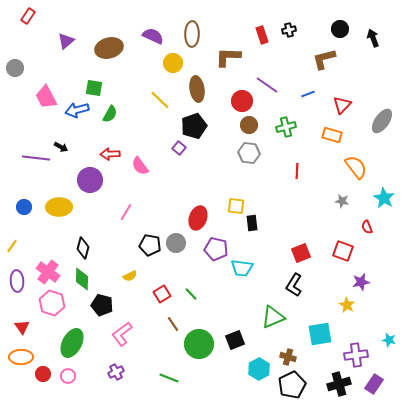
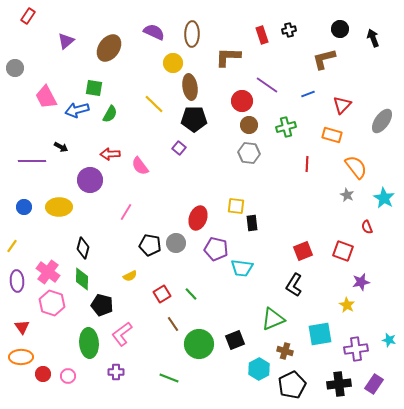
purple semicircle at (153, 36): moved 1 px right, 4 px up
brown ellipse at (109, 48): rotated 40 degrees counterclockwise
brown ellipse at (197, 89): moved 7 px left, 2 px up
yellow line at (160, 100): moved 6 px left, 4 px down
black pentagon at (194, 126): moved 7 px up; rotated 20 degrees clockwise
purple line at (36, 158): moved 4 px left, 3 px down; rotated 8 degrees counterclockwise
red line at (297, 171): moved 10 px right, 7 px up
gray star at (342, 201): moved 5 px right, 6 px up; rotated 16 degrees clockwise
red square at (301, 253): moved 2 px right, 2 px up
green triangle at (273, 317): moved 2 px down
green ellipse at (72, 343): moved 17 px right; rotated 32 degrees counterclockwise
purple cross at (356, 355): moved 6 px up
brown cross at (288, 357): moved 3 px left, 6 px up
purple cross at (116, 372): rotated 28 degrees clockwise
black cross at (339, 384): rotated 10 degrees clockwise
